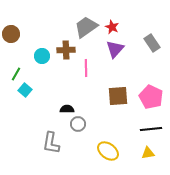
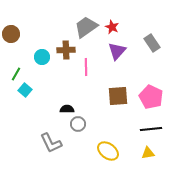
purple triangle: moved 2 px right, 2 px down
cyan circle: moved 1 px down
pink line: moved 1 px up
gray L-shape: rotated 35 degrees counterclockwise
